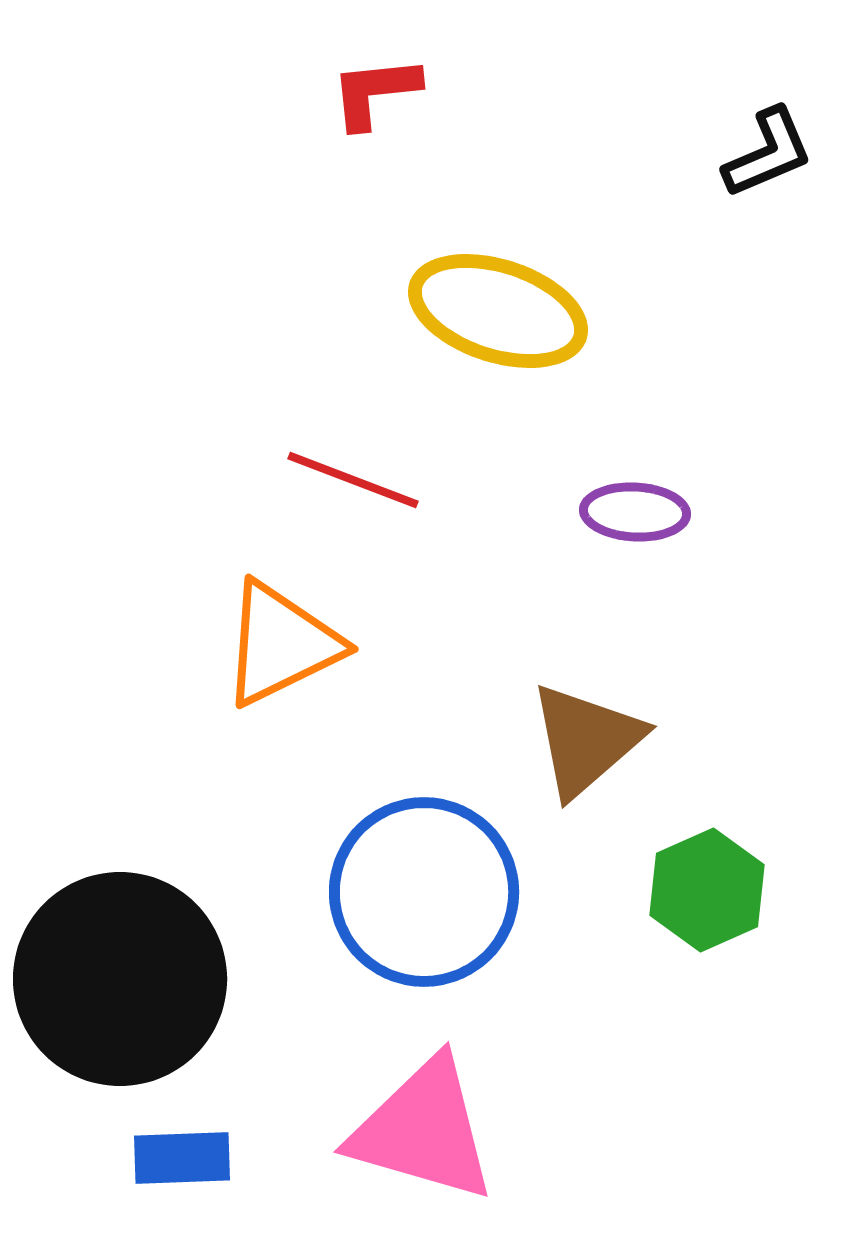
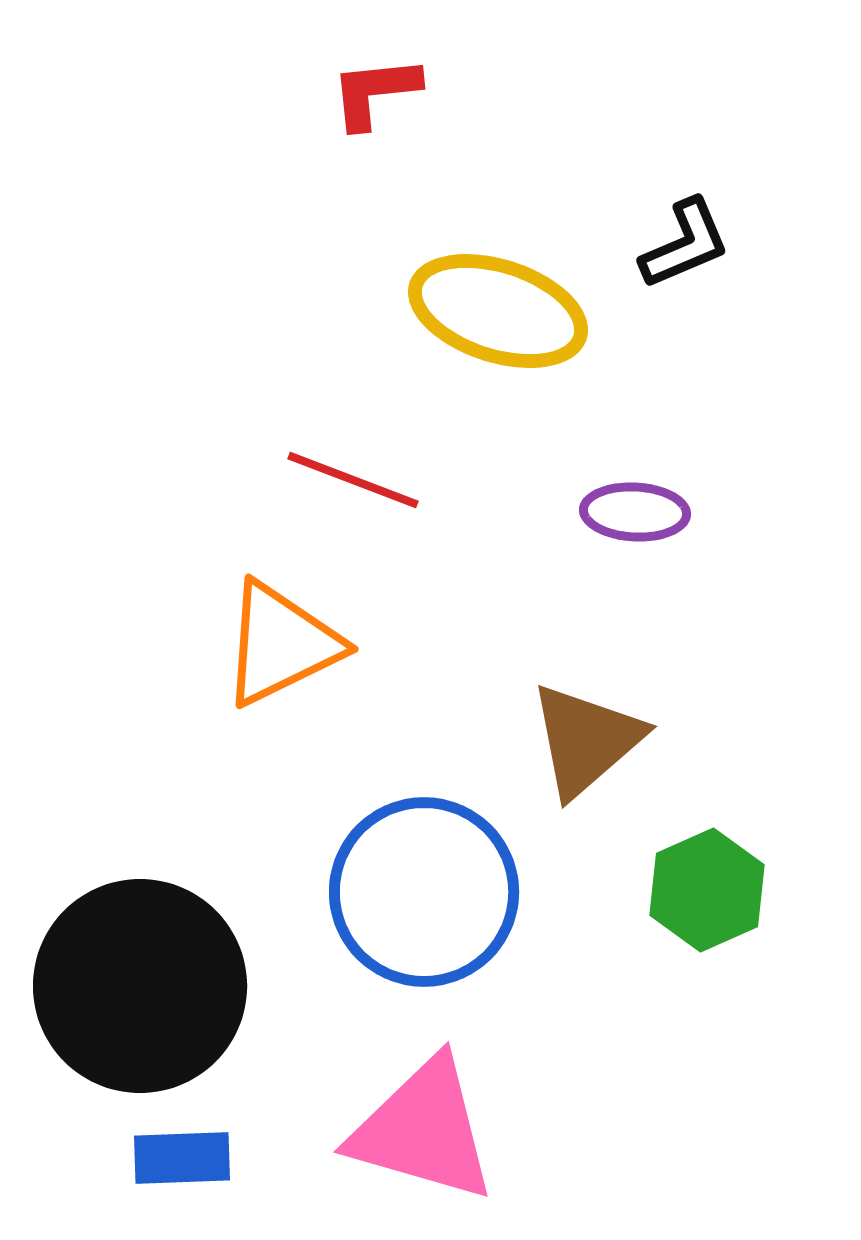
black L-shape: moved 83 px left, 91 px down
black circle: moved 20 px right, 7 px down
